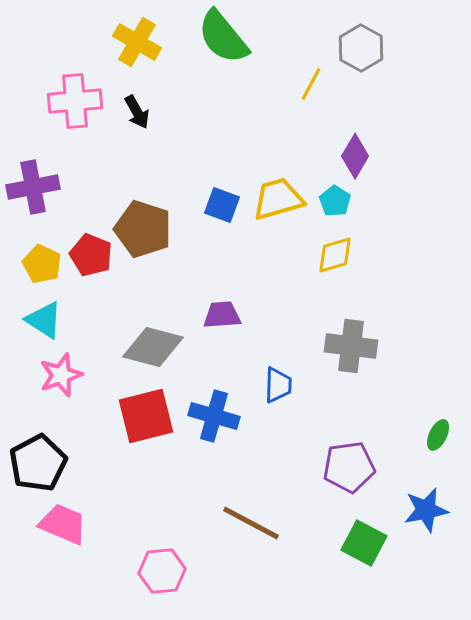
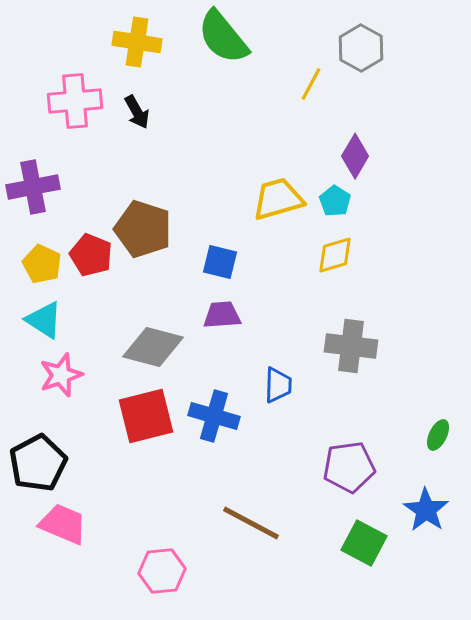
yellow cross: rotated 21 degrees counterclockwise
blue square: moved 2 px left, 57 px down; rotated 6 degrees counterclockwise
blue star: rotated 27 degrees counterclockwise
